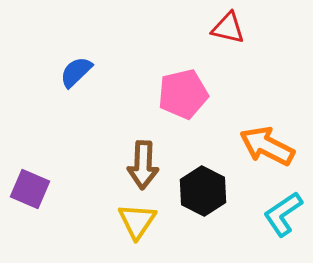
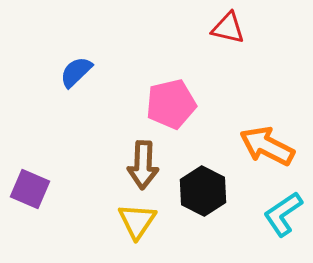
pink pentagon: moved 12 px left, 10 px down
